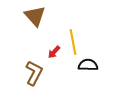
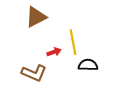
brown triangle: moved 1 px right, 1 px down; rotated 45 degrees clockwise
red arrow: rotated 152 degrees counterclockwise
brown L-shape: rotated 85 degrees clockwise
